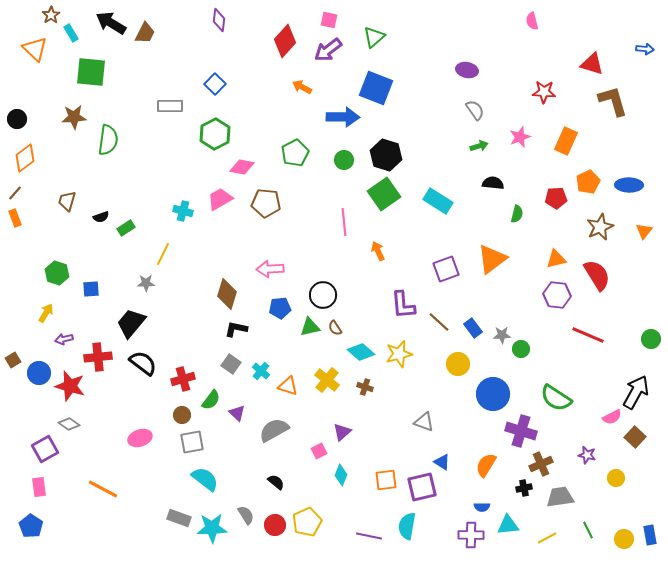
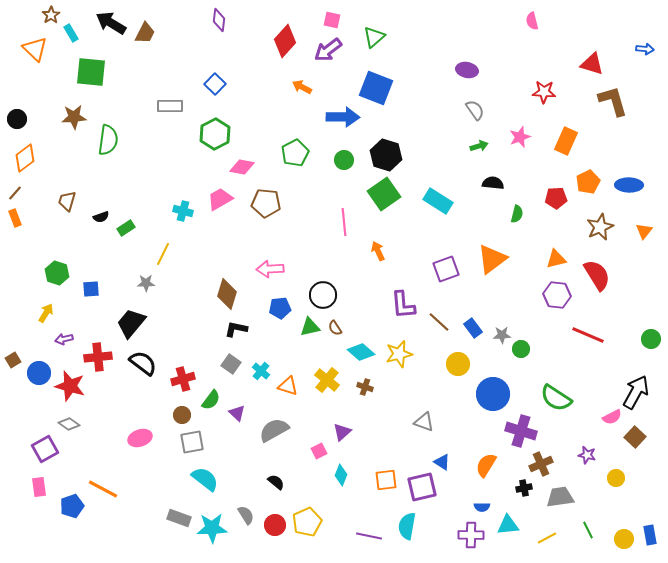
pink square at (329, 20): moved 3 px right
blue pentagon at (31, 526): moved 41 px right, 20 px up; rotated 20 degrees clockwise
